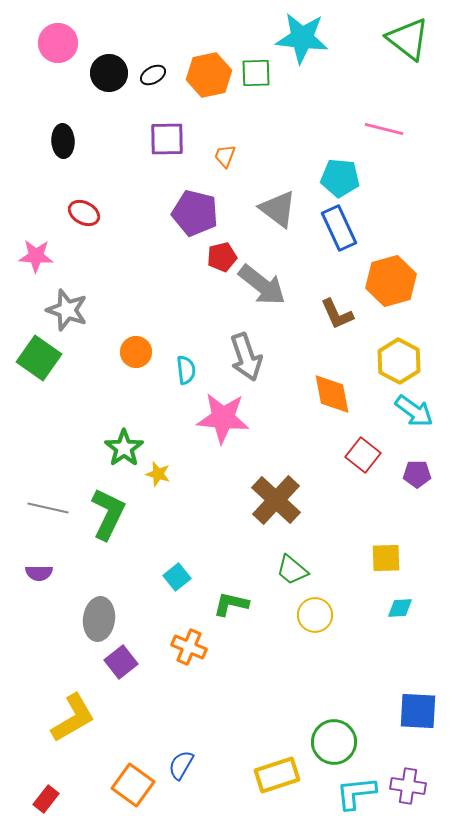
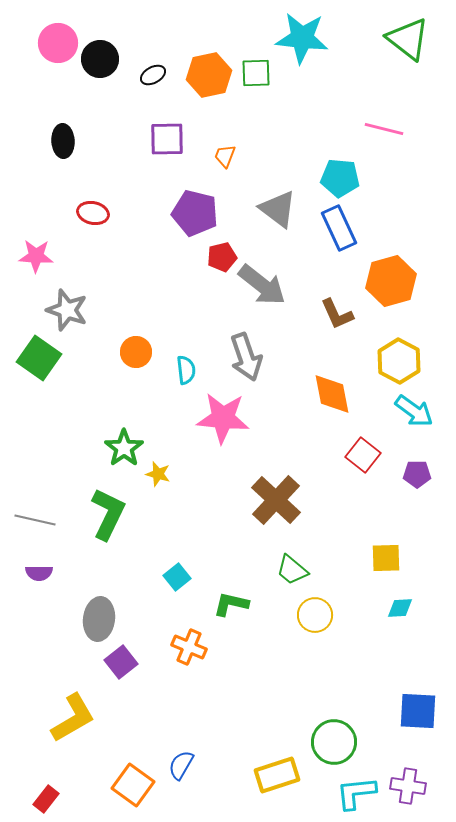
black circle at (109, 73): moved 9 px left, 14 px up
red ellipse at (84, 213): moved 9 px right; rotated 16 degrees counterclockwise
gray line at (48, 508): moved 13 px left, 12 px down
